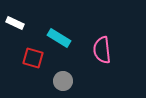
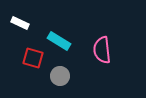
white rectangle: moved 5 px right
cyan rectangle: moved 3 px down
gray circle: moved 3 px left, 5 px up
